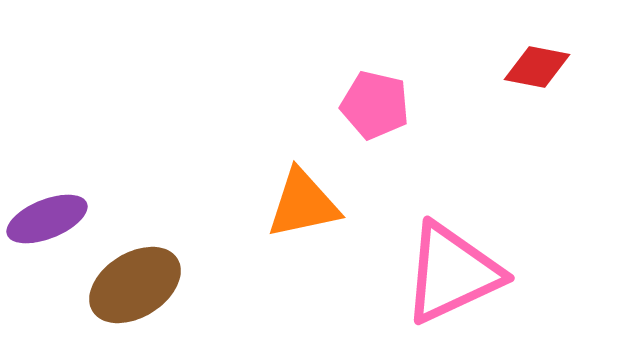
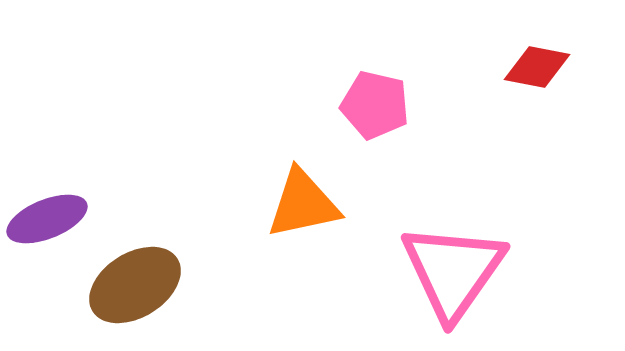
pink triangle: moved 1 px right, 2 px up; rotated 30 degrees counterclockwise
